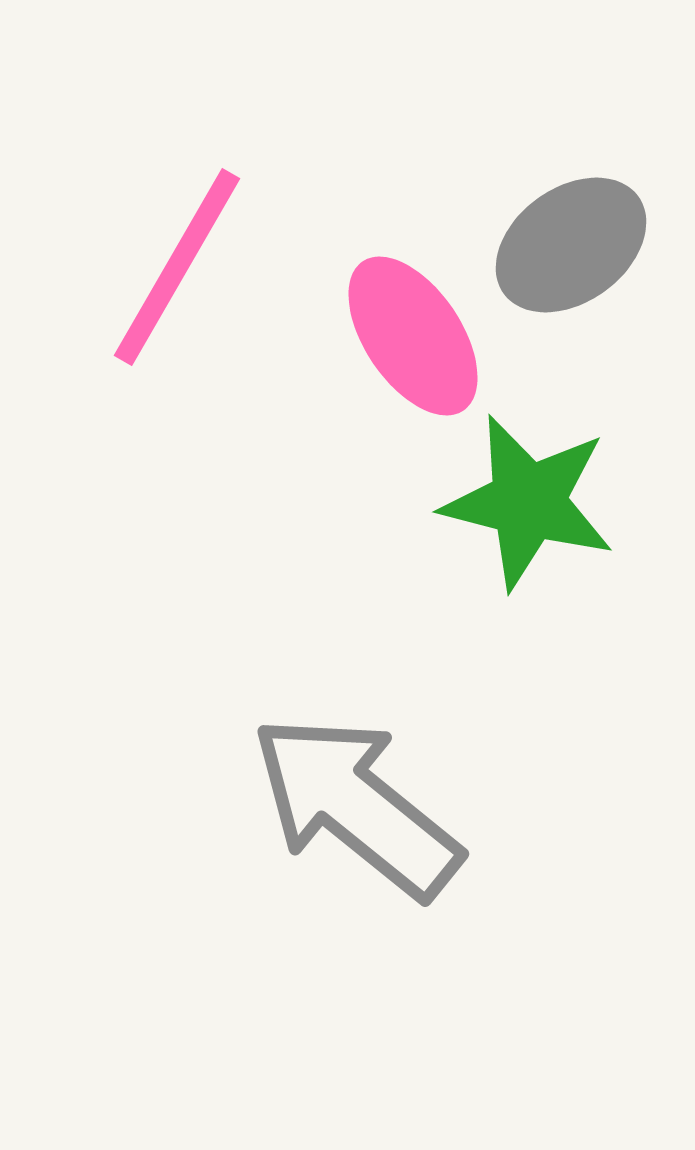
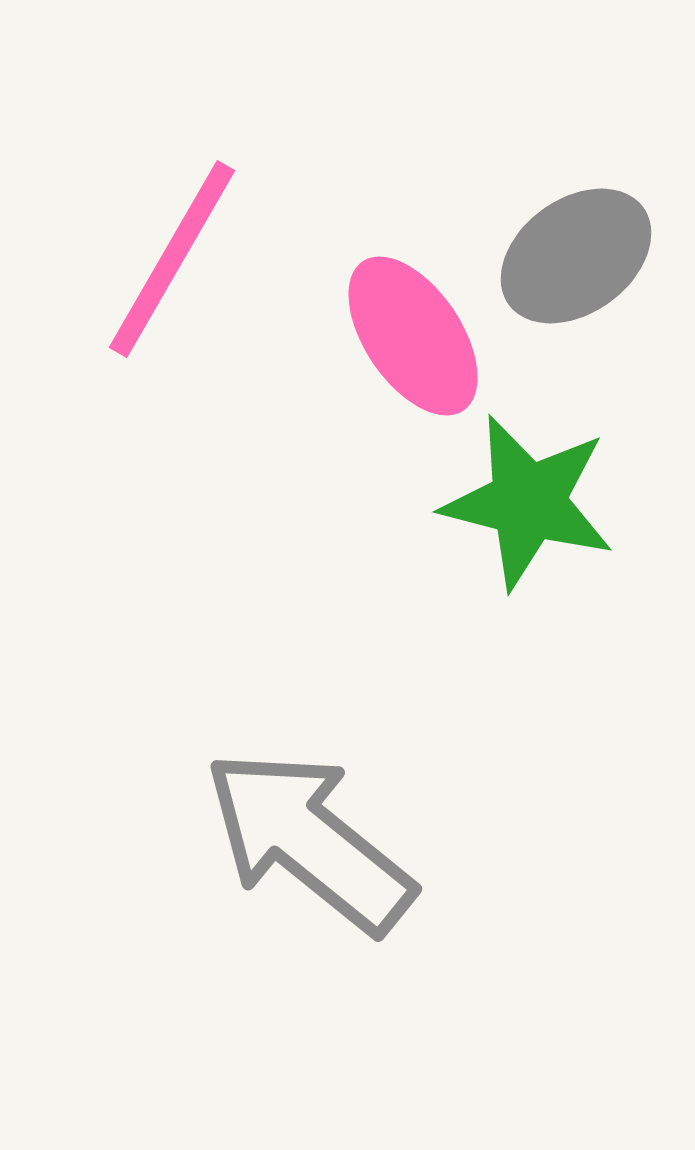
gray ellipse: moved 5 px right, 11 px down
pink line: moved 5 px left, 8 px up
gray arrow: moved 47 px left, 35 px down
